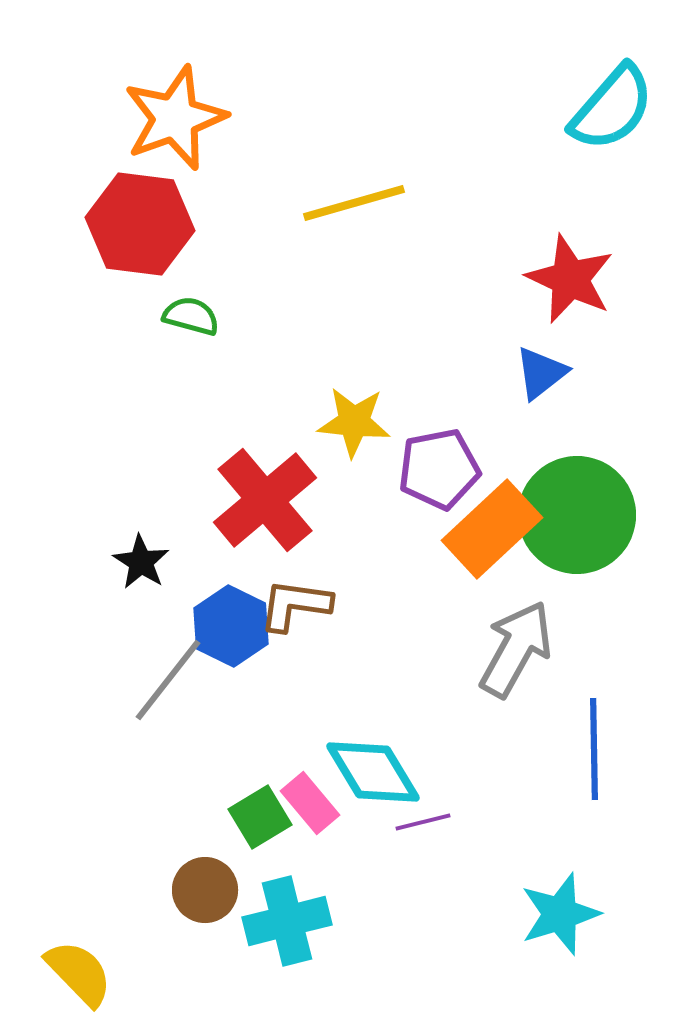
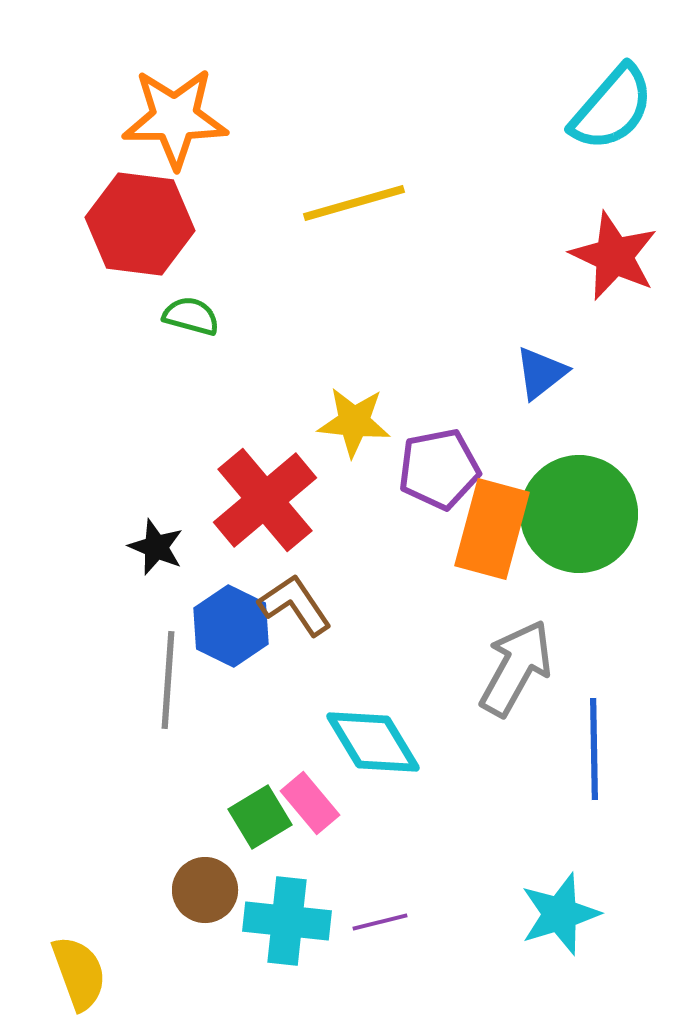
orange star: rotated 20 degrees clockwise
red star: moved 44 px right, 23 px up
green circle: moved 2 px right, 1 px up
orange rectangle: rotated 32 degrees counterclockwise
black star: moved 15 px right, 15 px up; rotated 10 degrees counterclockwise
brown L-shape: rotated 48 degrees clockwise
gray arrow: moved 19 px down
gray line: rotated 34 degrees counterclockwise
cyan diamond: moved 30 px up
purple line: moved 43 px left, 100 px down
cyan cross: rotated 20 degrees clockwise
yellow semicircle: rotated 24 degrees clockwise
